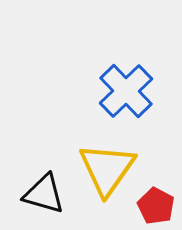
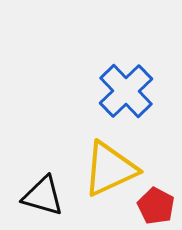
yellow triangle: moved 3 px right; rotated 30 degrees clockwise
black triangle: moved 1 px left, 2 px down
